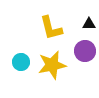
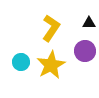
black triangle: moved 1 px up
yellow L-shape: rotated 132 degrees counterclockwise
yellow star: moved 1 px left; rotated 16 degrees counterclockwise
